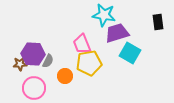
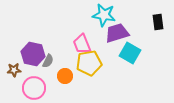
purple hexagon: rotated 10 degrees clockwise
brown star: moved 6 px left, 6 px down
